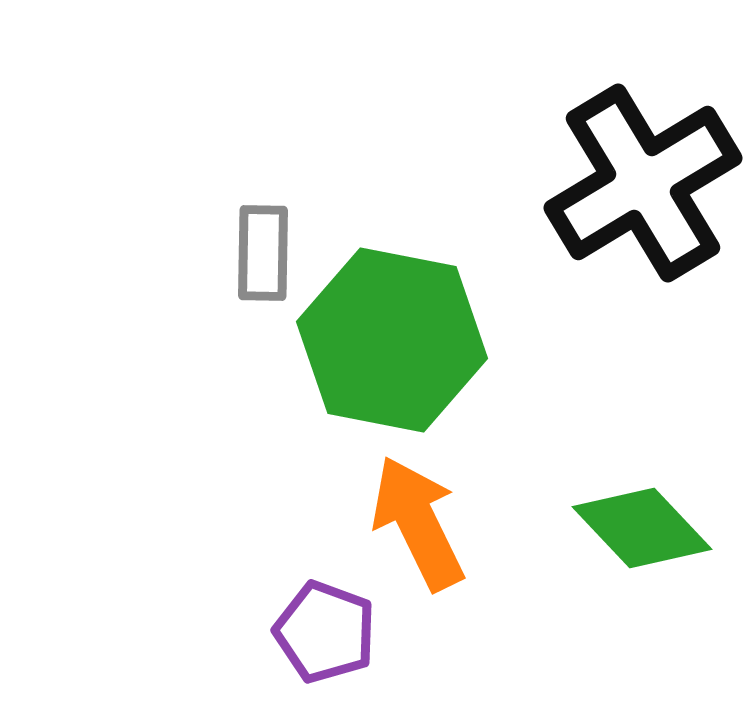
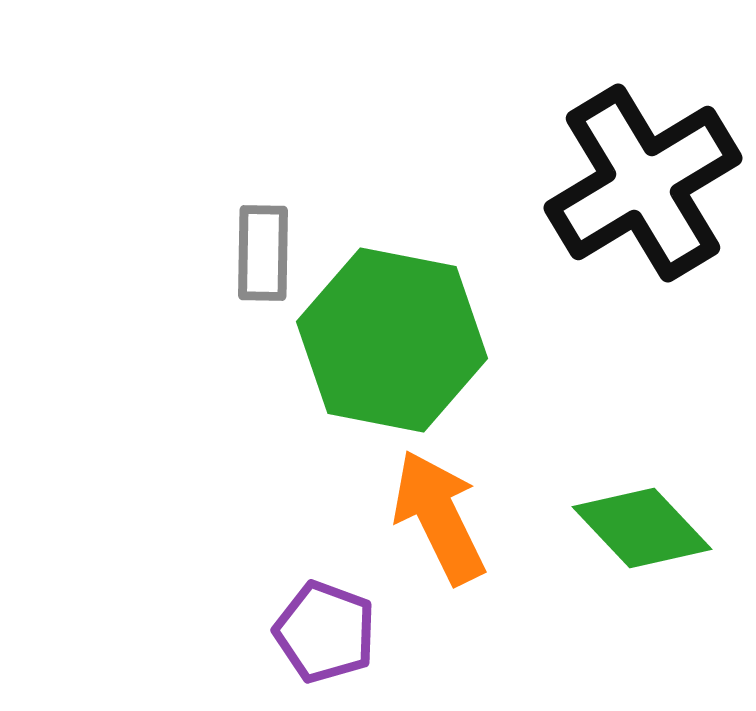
orange arrow: moved 21 px right, 6 px up
